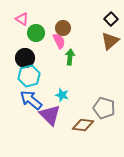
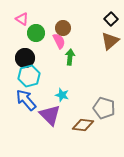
blue arrow: moved 5 px left; rotated 10 degrees clockwise
